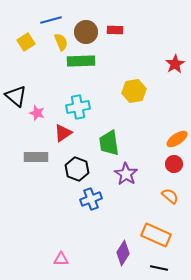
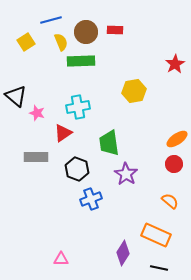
orange semicircle: moved 5 px down
